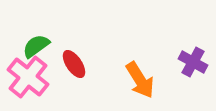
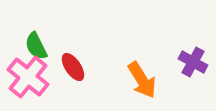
green semicircle: rotated 80 degrees counterclockwise
red ellipse: moved 1 px left, 3 px down
orange arrow: moved 2 px right
